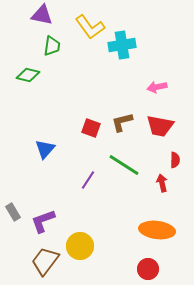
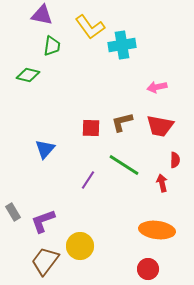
red square: rotated 18 degrees counterclockwise
